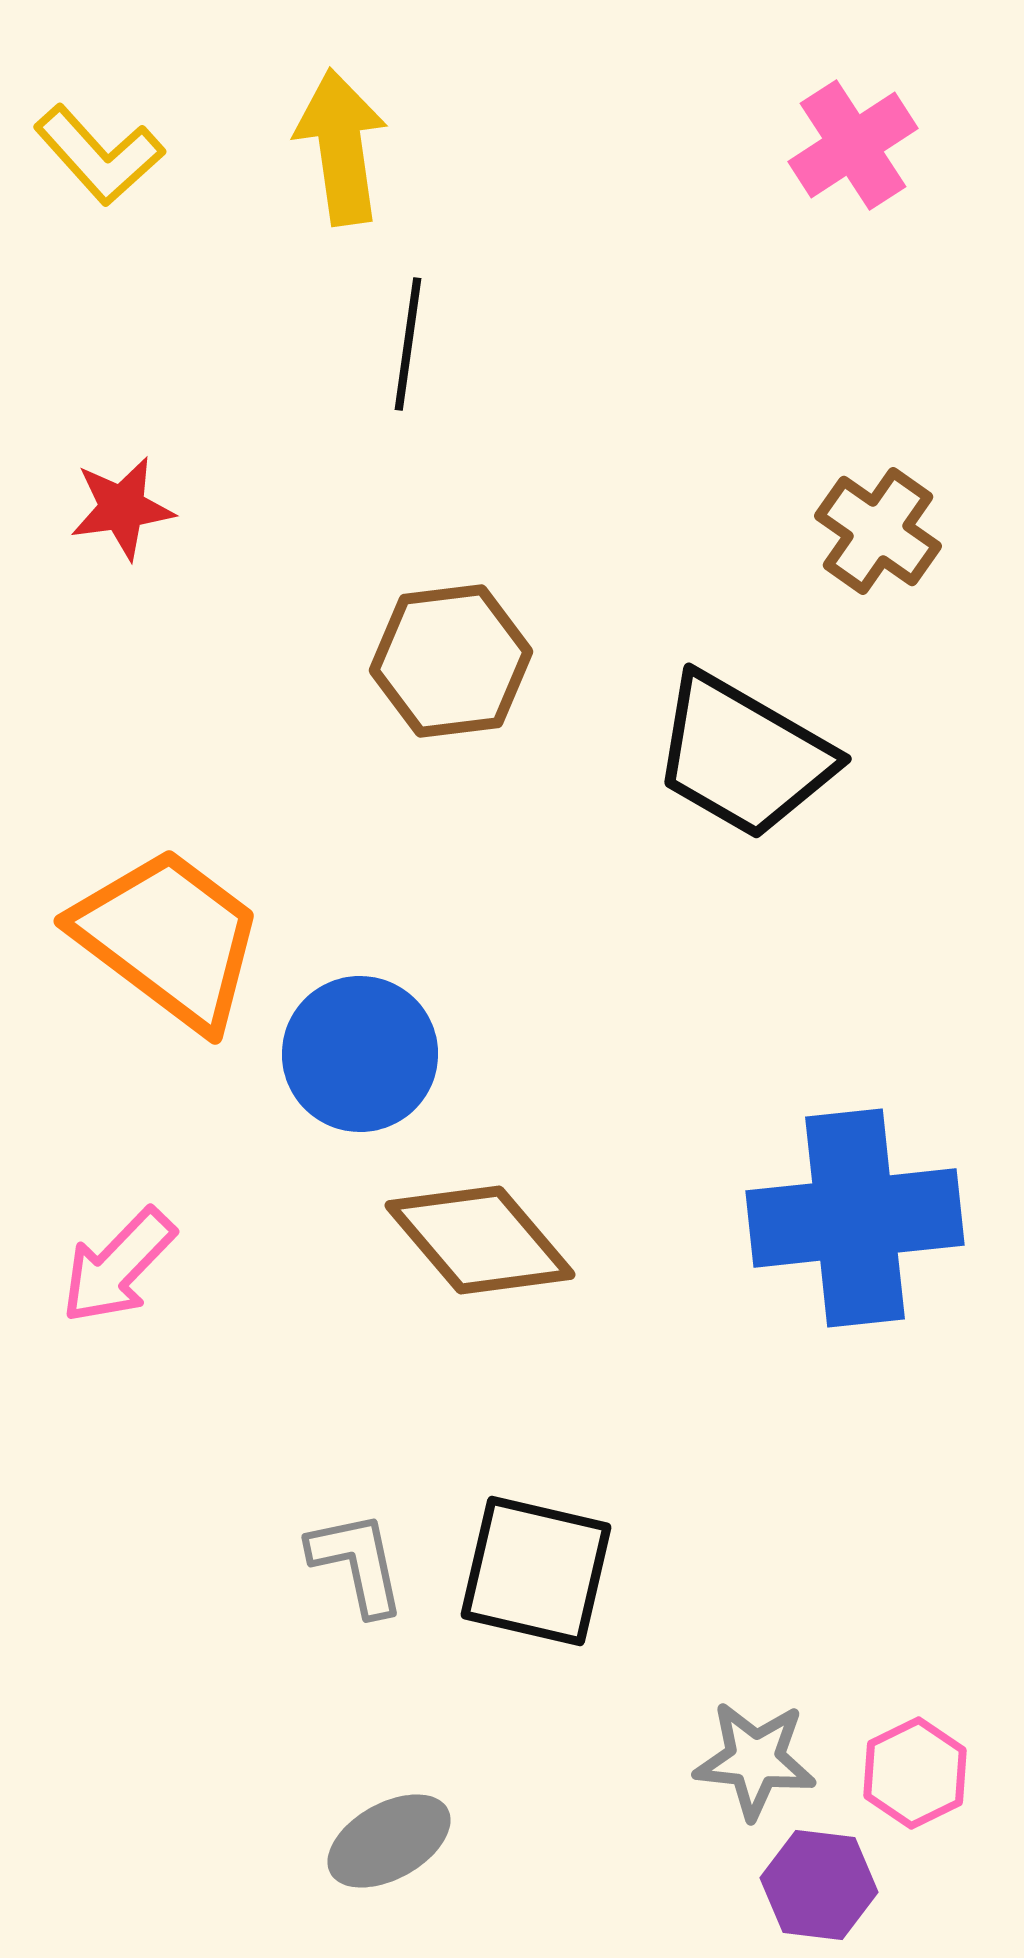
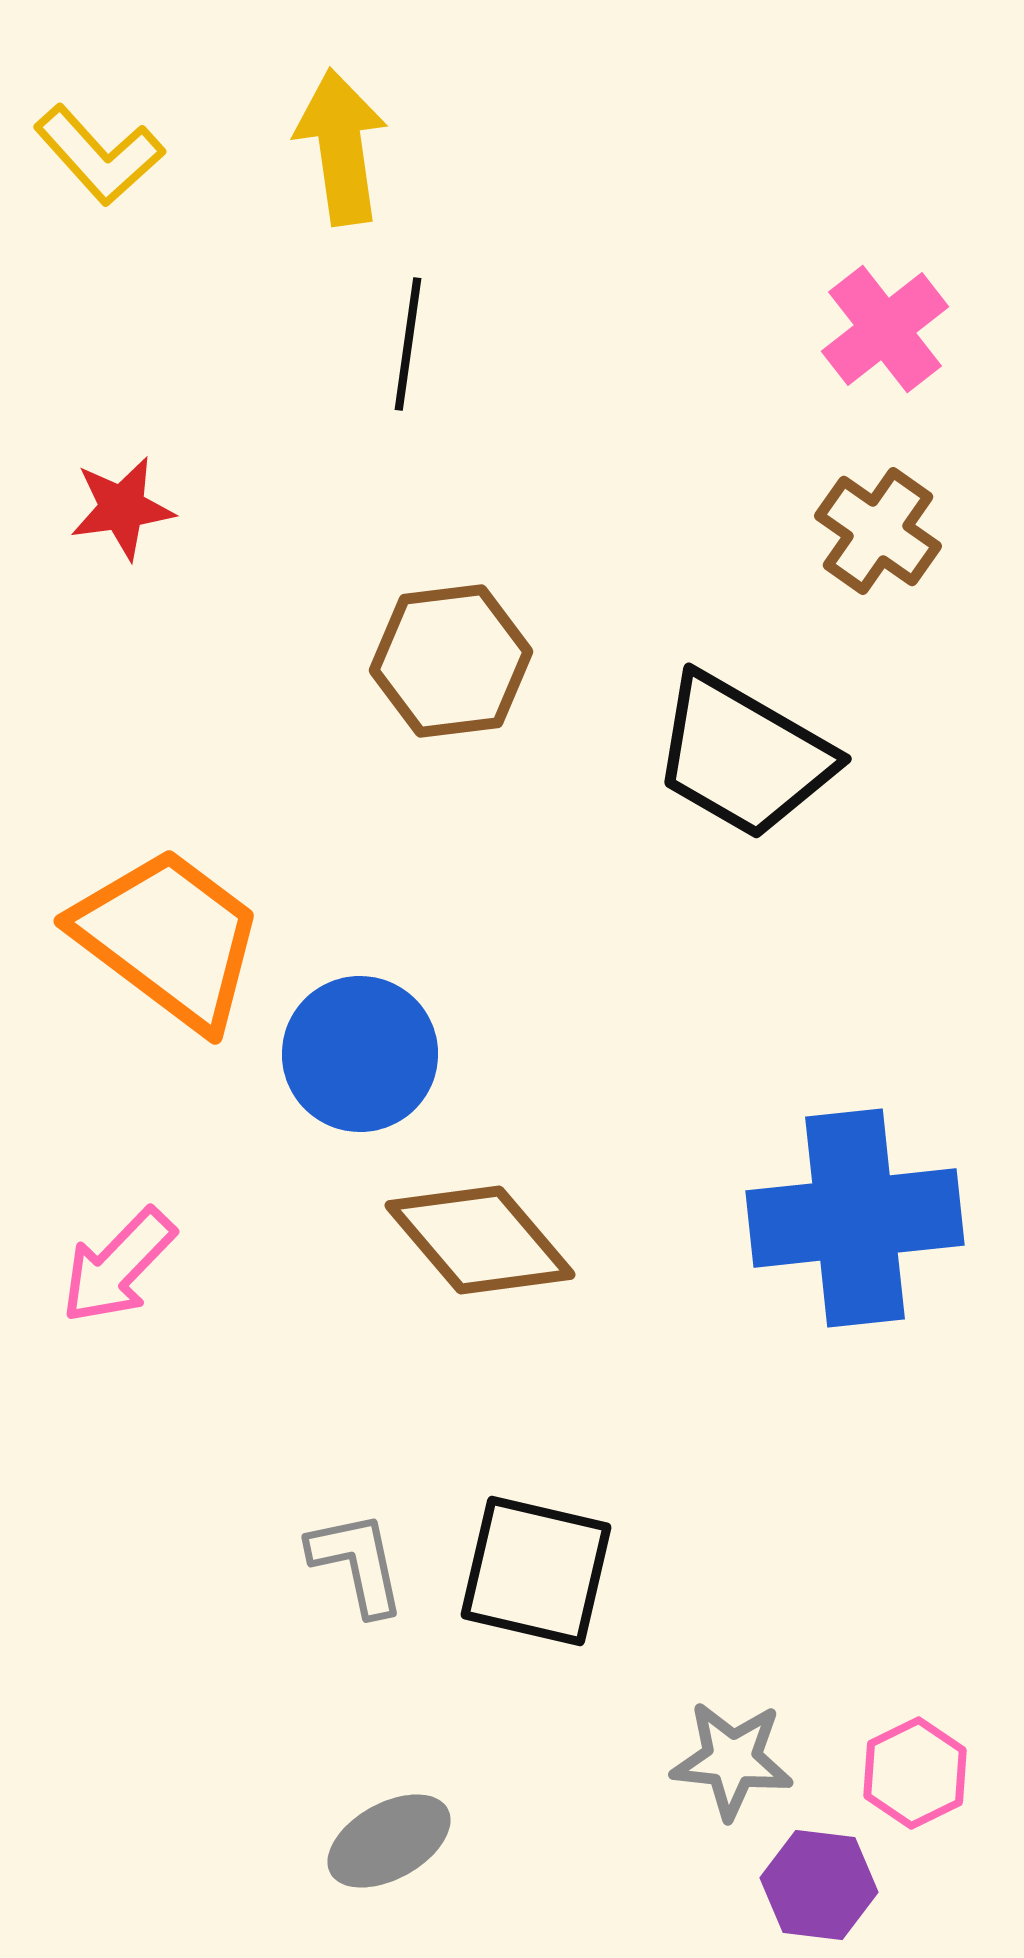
pink cross: moved 32 px right, 184 px down; rotated 5 degrees counterclockwise
gray star: moved 23 px left
